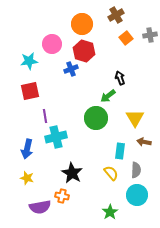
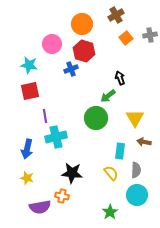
cyan star: moved 4 px down; rotated 18 degrees clockwise
black star: rotated 25 degrees counterclockwise
